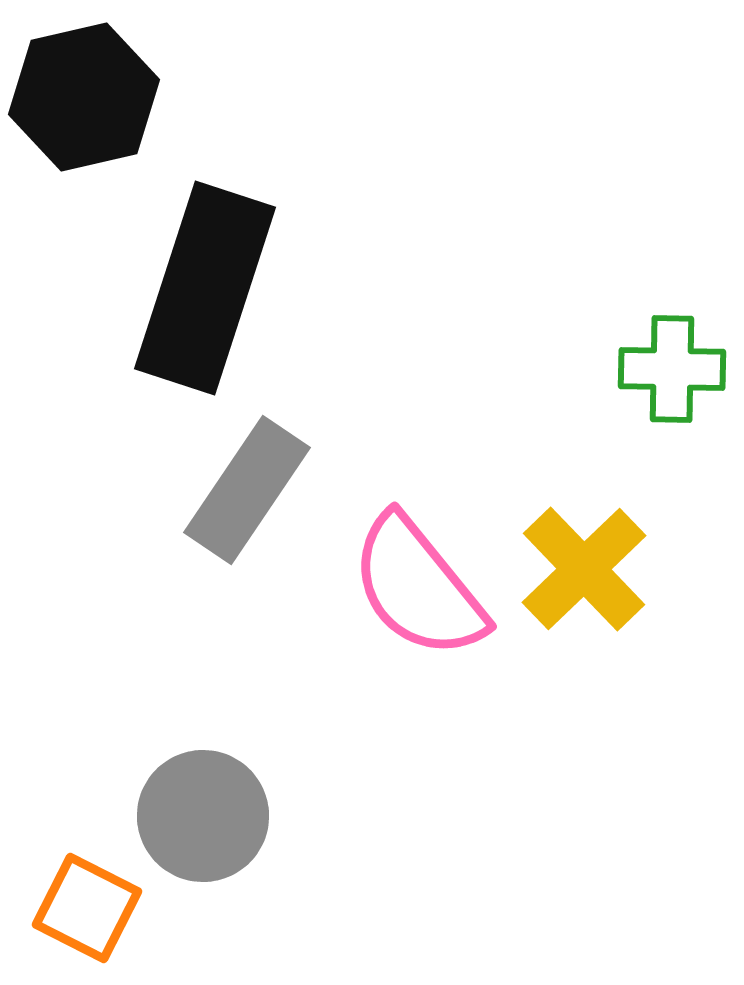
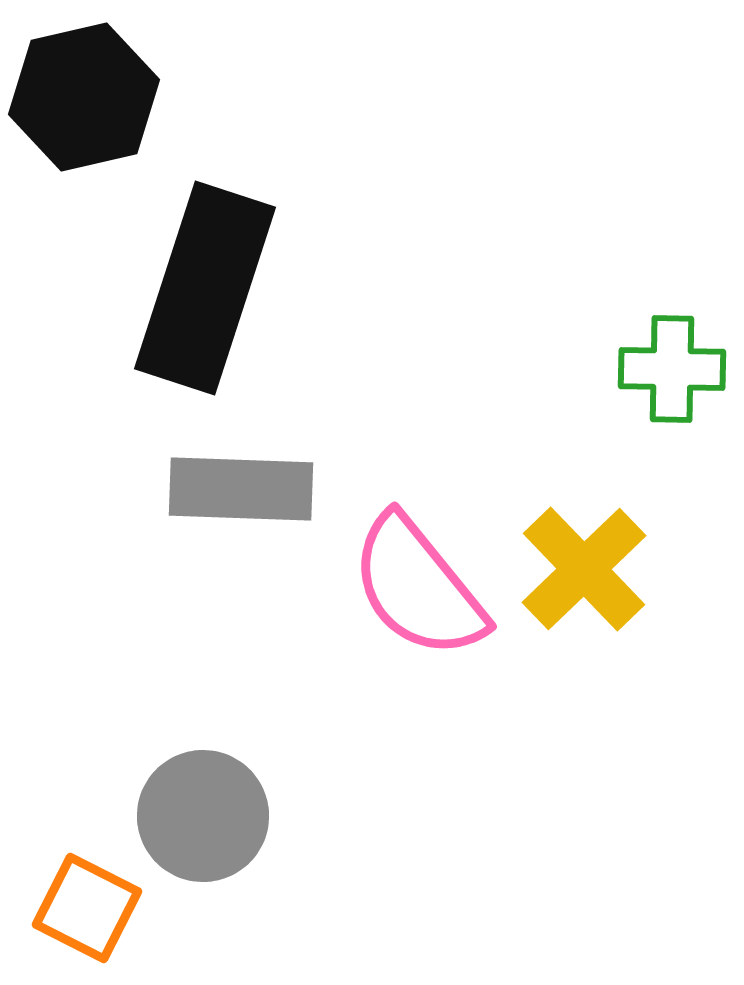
gray rectangle: moved 6 px left, 1 px up; rotated 58 degrees clockwise
